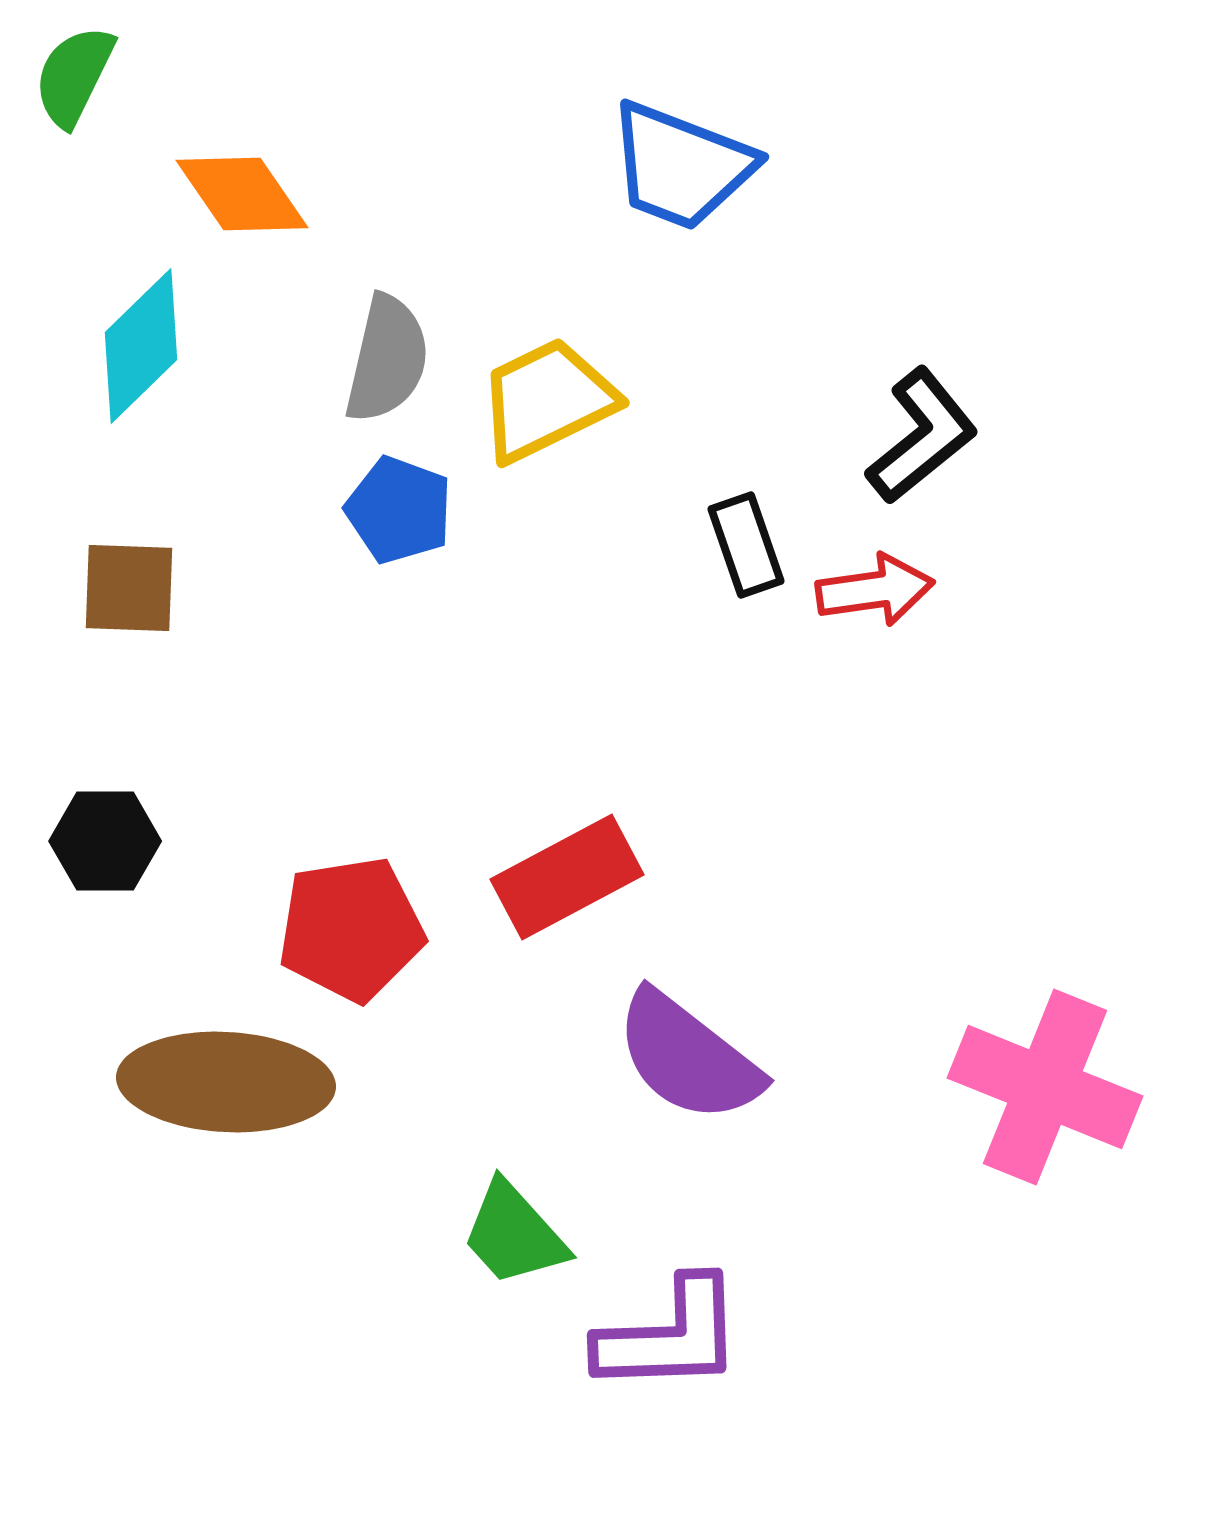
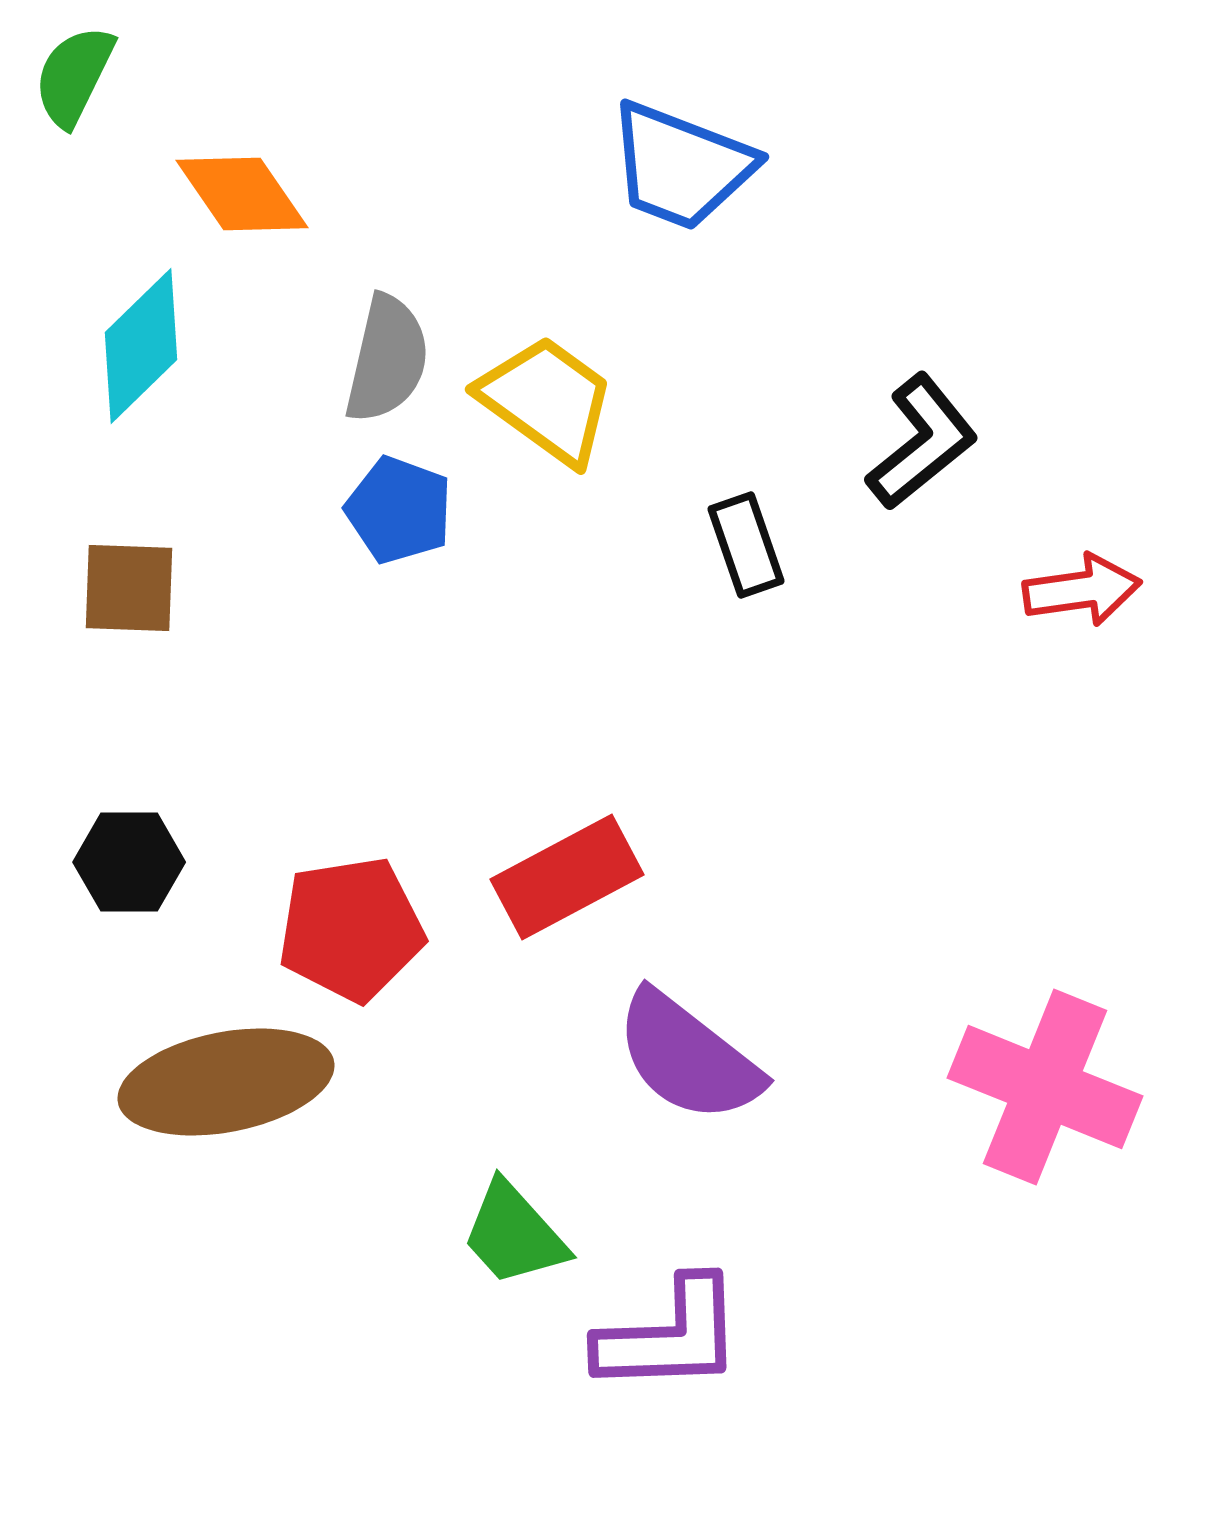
yellow trapezoid: rotated 62 degrees clockwise
black L-shape: moved 6 px down
red arrow: moved 207 px right
black hexagon: moved 24 px right, 21 px down
brown ellipse: rotated 14 degrees counterclockwise
